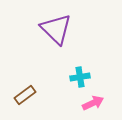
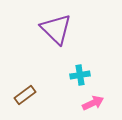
cyan cross: moved 2 px up
